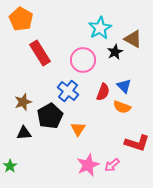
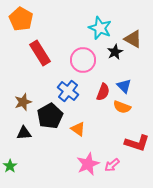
cyan star: rotated 20 degrees counterclockwise
orange triangle: rotated 28 degrees counterclockwise
pink star: moved 1 px up
